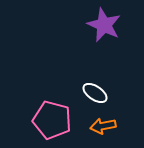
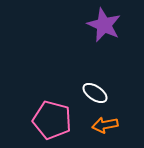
orange arrow: moved 2 px right, 1 px up
